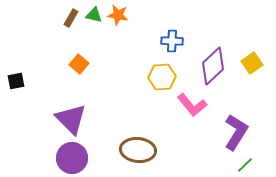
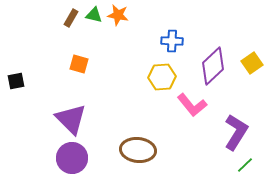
orange square: rotated 24 degrees counterclockwise
